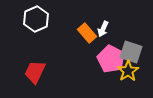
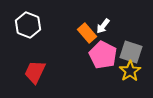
white hexagon: moved 8 px left, 6 px down; rotated 15 degrees counterclockwise
white arrow: moved 3 px up; rotated 14 degrees clockwise
pink pentagon: moved 8 px left, 4 px up
yellow star: moved 2 px right
